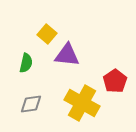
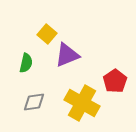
purple triangle: rotated 28 degrees counterclockwise
gray diamond: moved 3 px right, 2 px up
